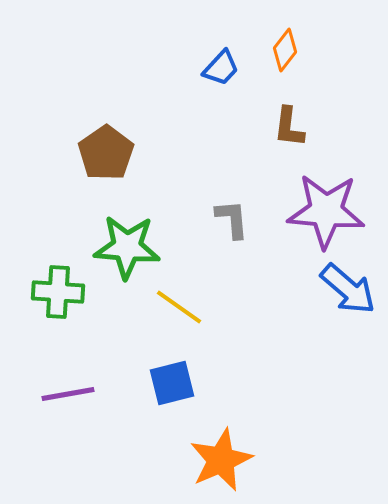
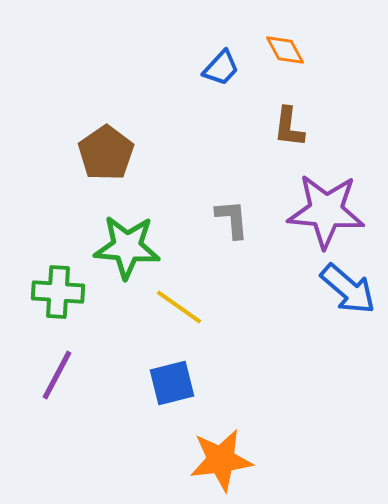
orange diamond: rotated 66 degrees counterclockwise
purple line: moved 11 px left, 19 px up; rotated 52 degrees counterclockwise
orange star: rotated 16 degrees clockwise
